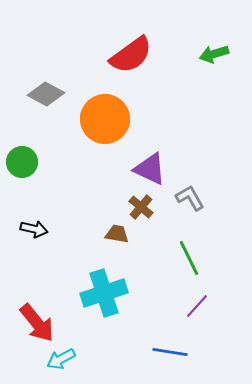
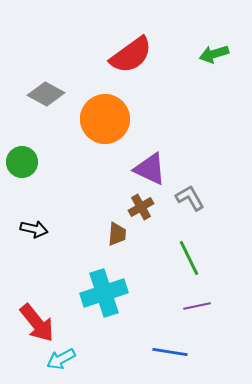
brown cross: rotated 20 degrees clockwise
brown trapezoid: rotated 85 degrees clockwise
purple line: rotated 36 degrees clockwise
